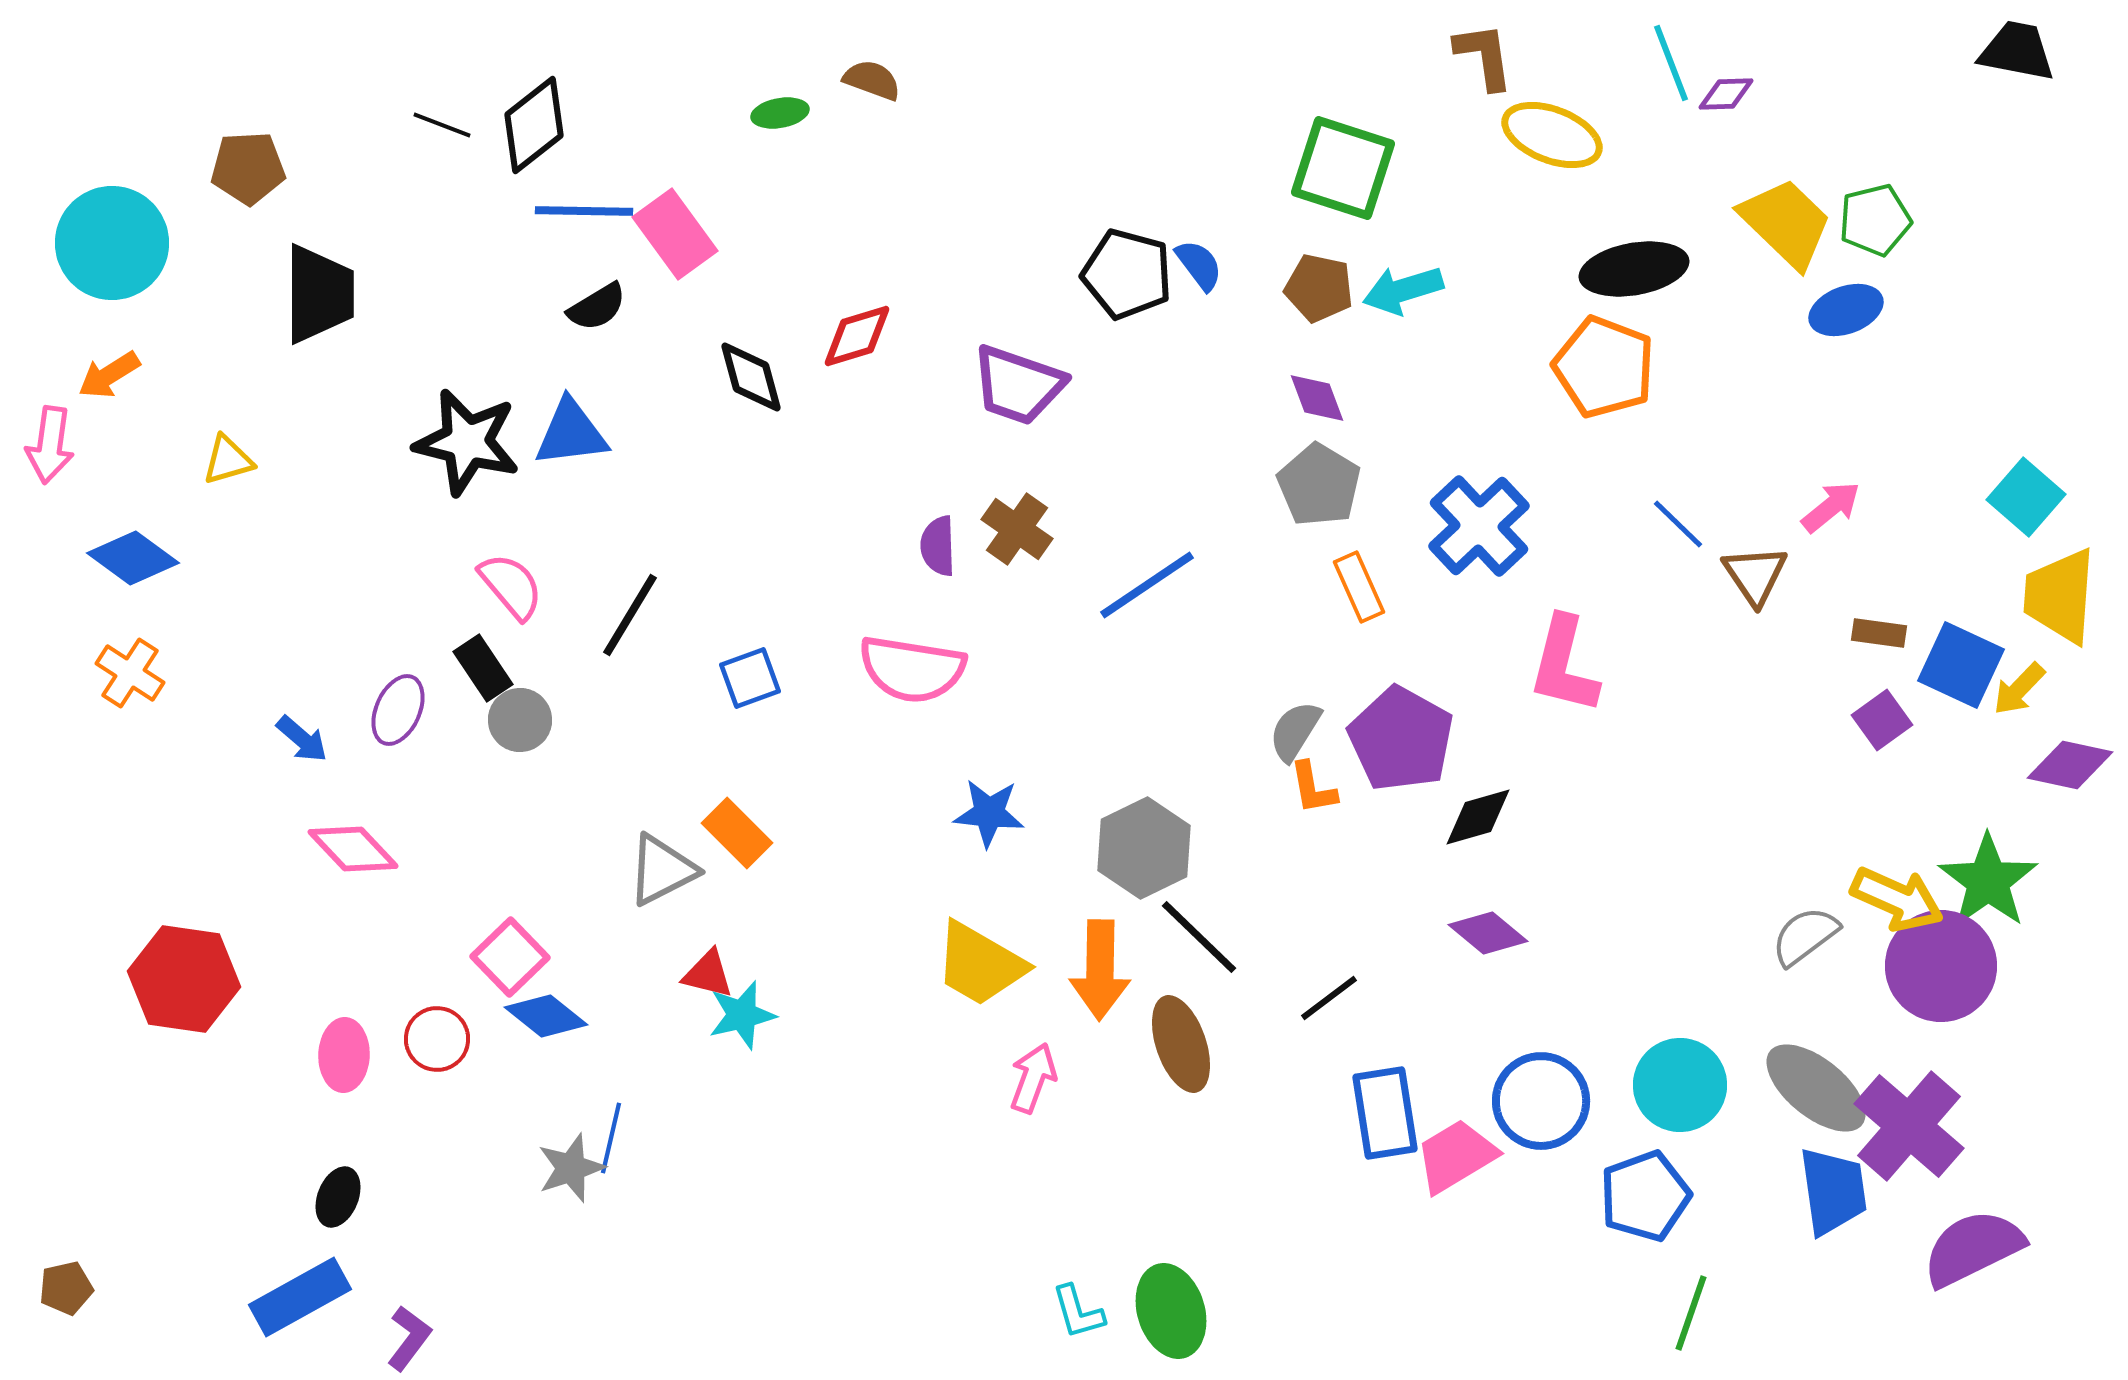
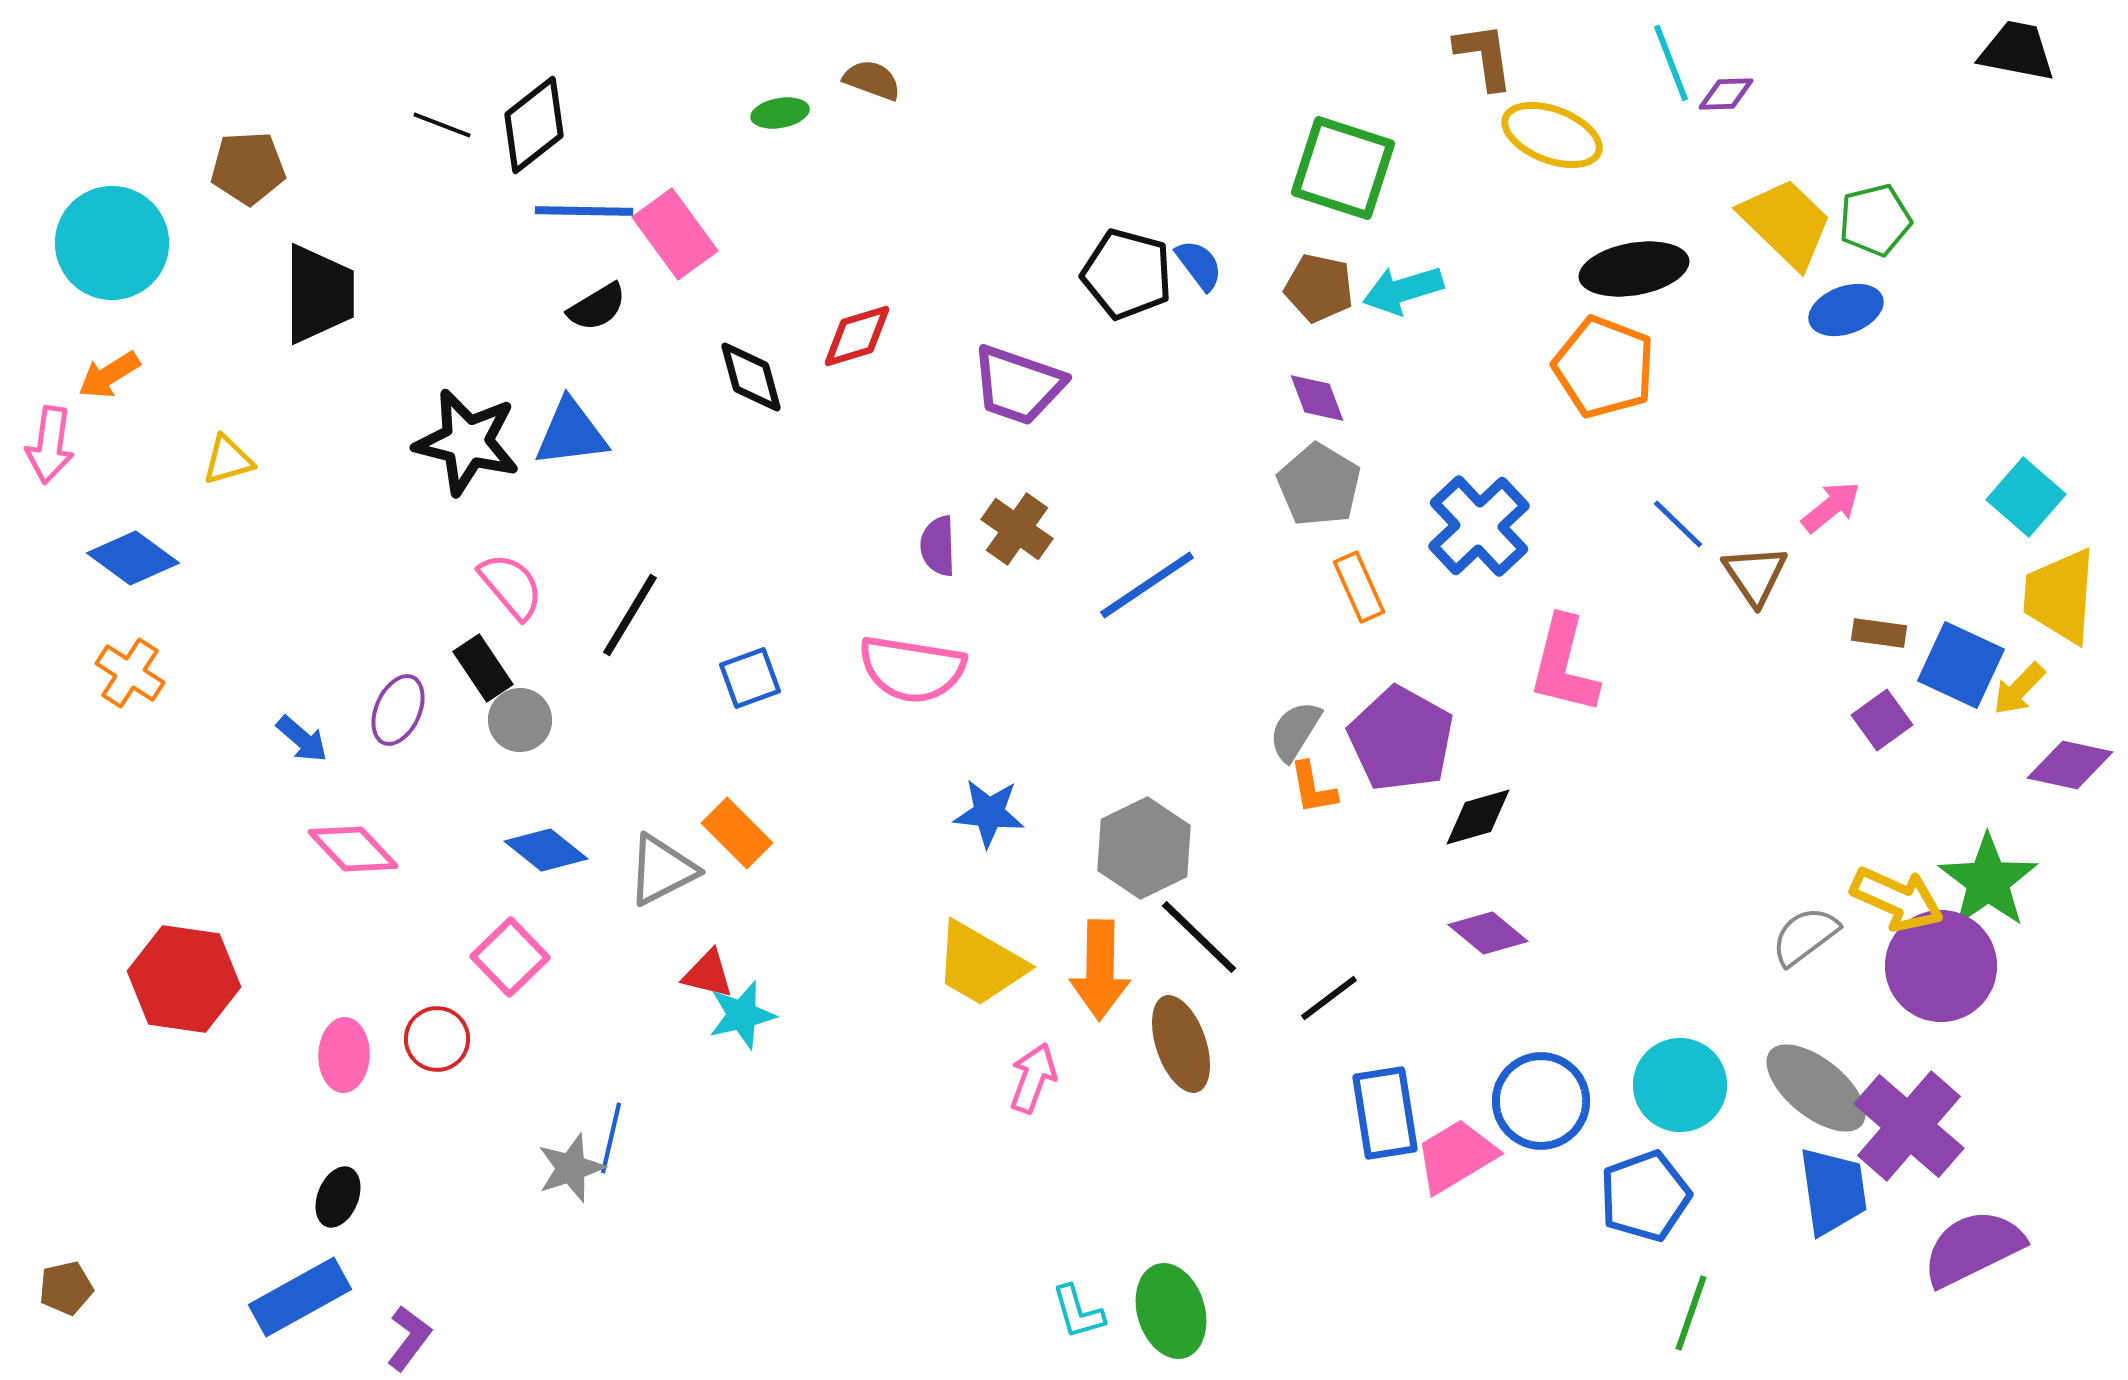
blue diamond at (546, 1016): moved 166 px up
